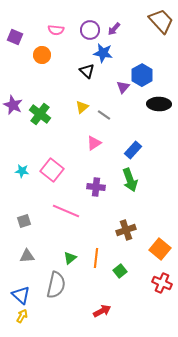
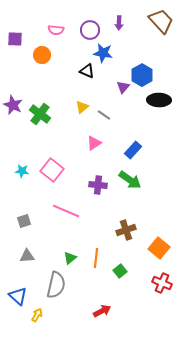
purple arrow: moved 5 px right, 6 px up; rotated 40 degrees counterclockwise
purple square: moved 2 px down; rotated 21 degrees counterclockwise
black triangle: rotated 21 degrees counterclockwise
black ellipse: moved 4 px up
green arrow: rotated 35 degrees counterclockwise
purple cross: moved 2 px right, 2 px up
orange square: moved 1 px left, 1 px up
blue triangle: moved 3 px left, 1 px down
yellow arrow: moved 15 px right, 1 px up
